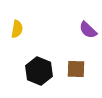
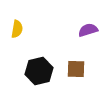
purple semicircle: rotated 120 degrees clockwise
black hexagon: rotated 24 degrees clockwise
